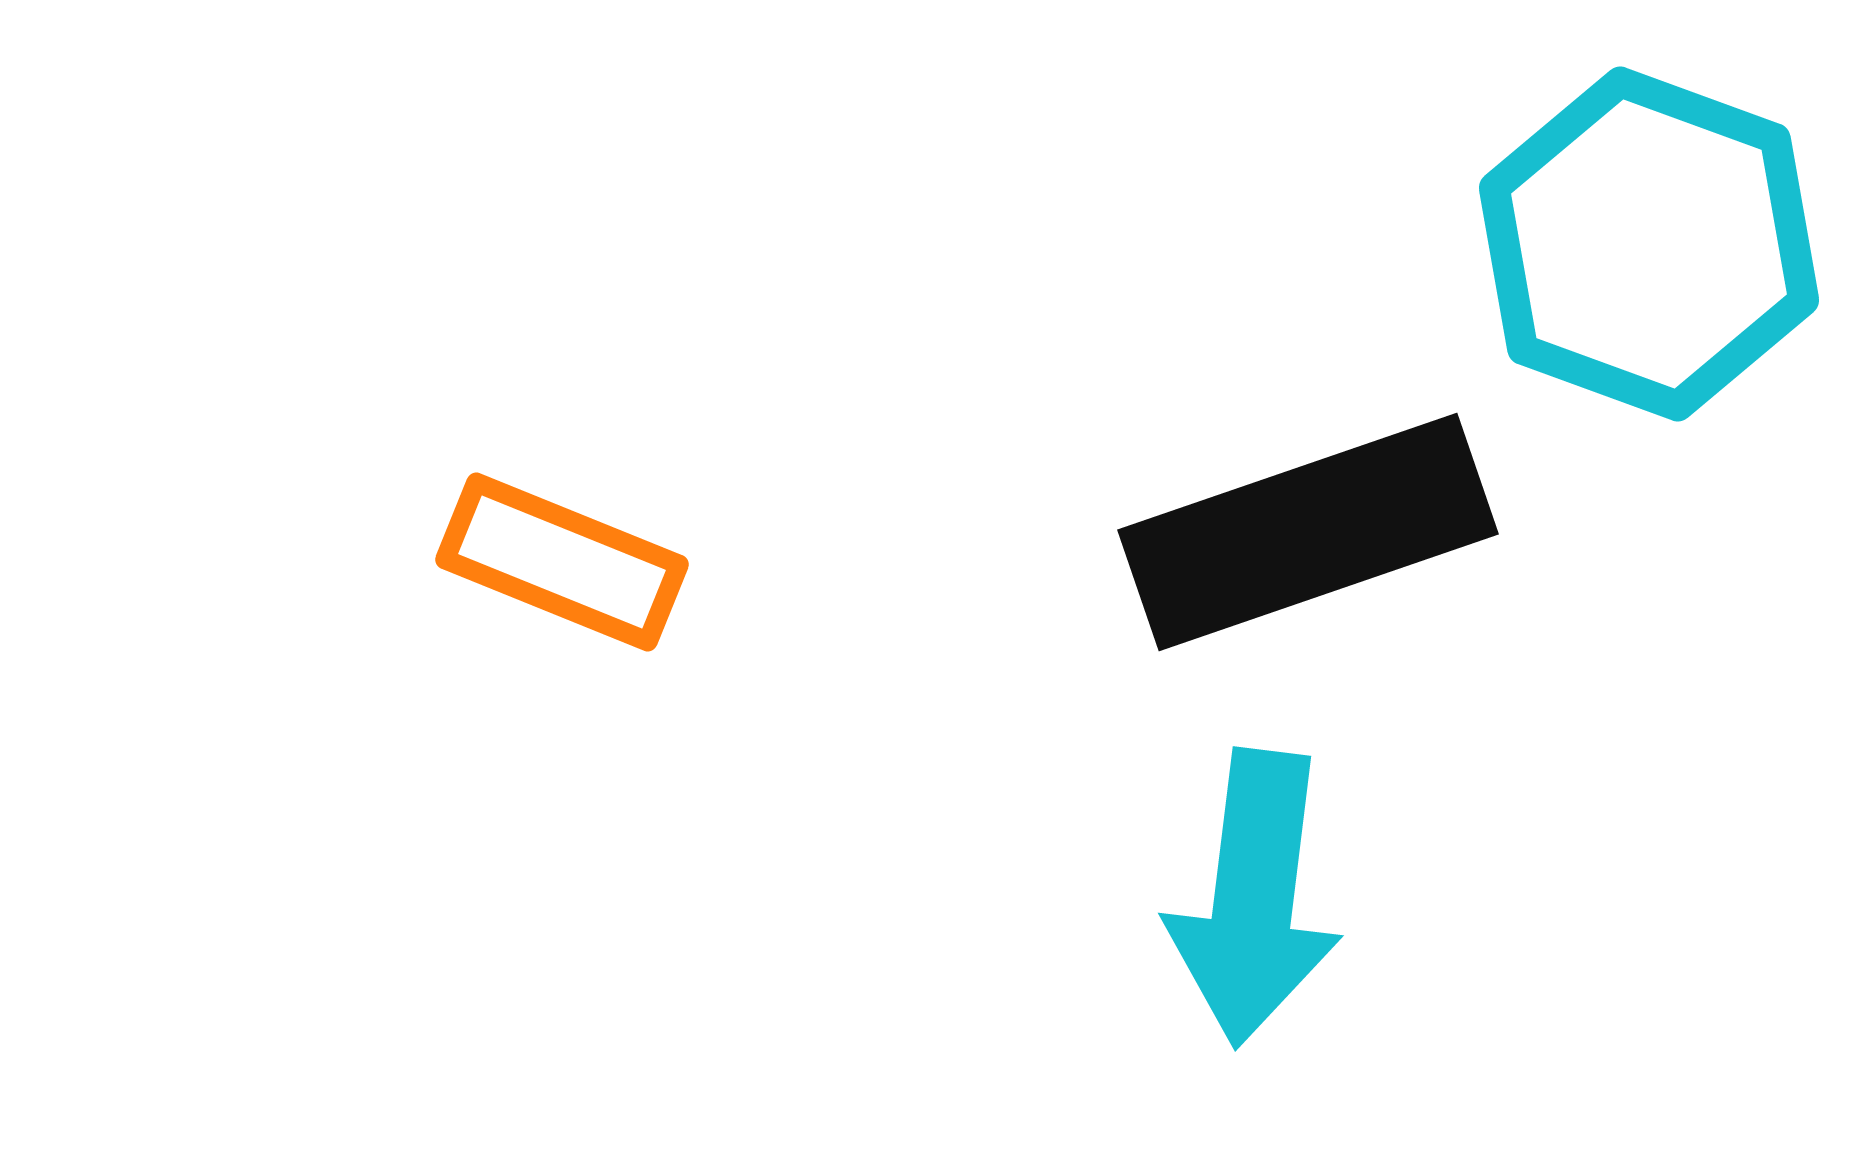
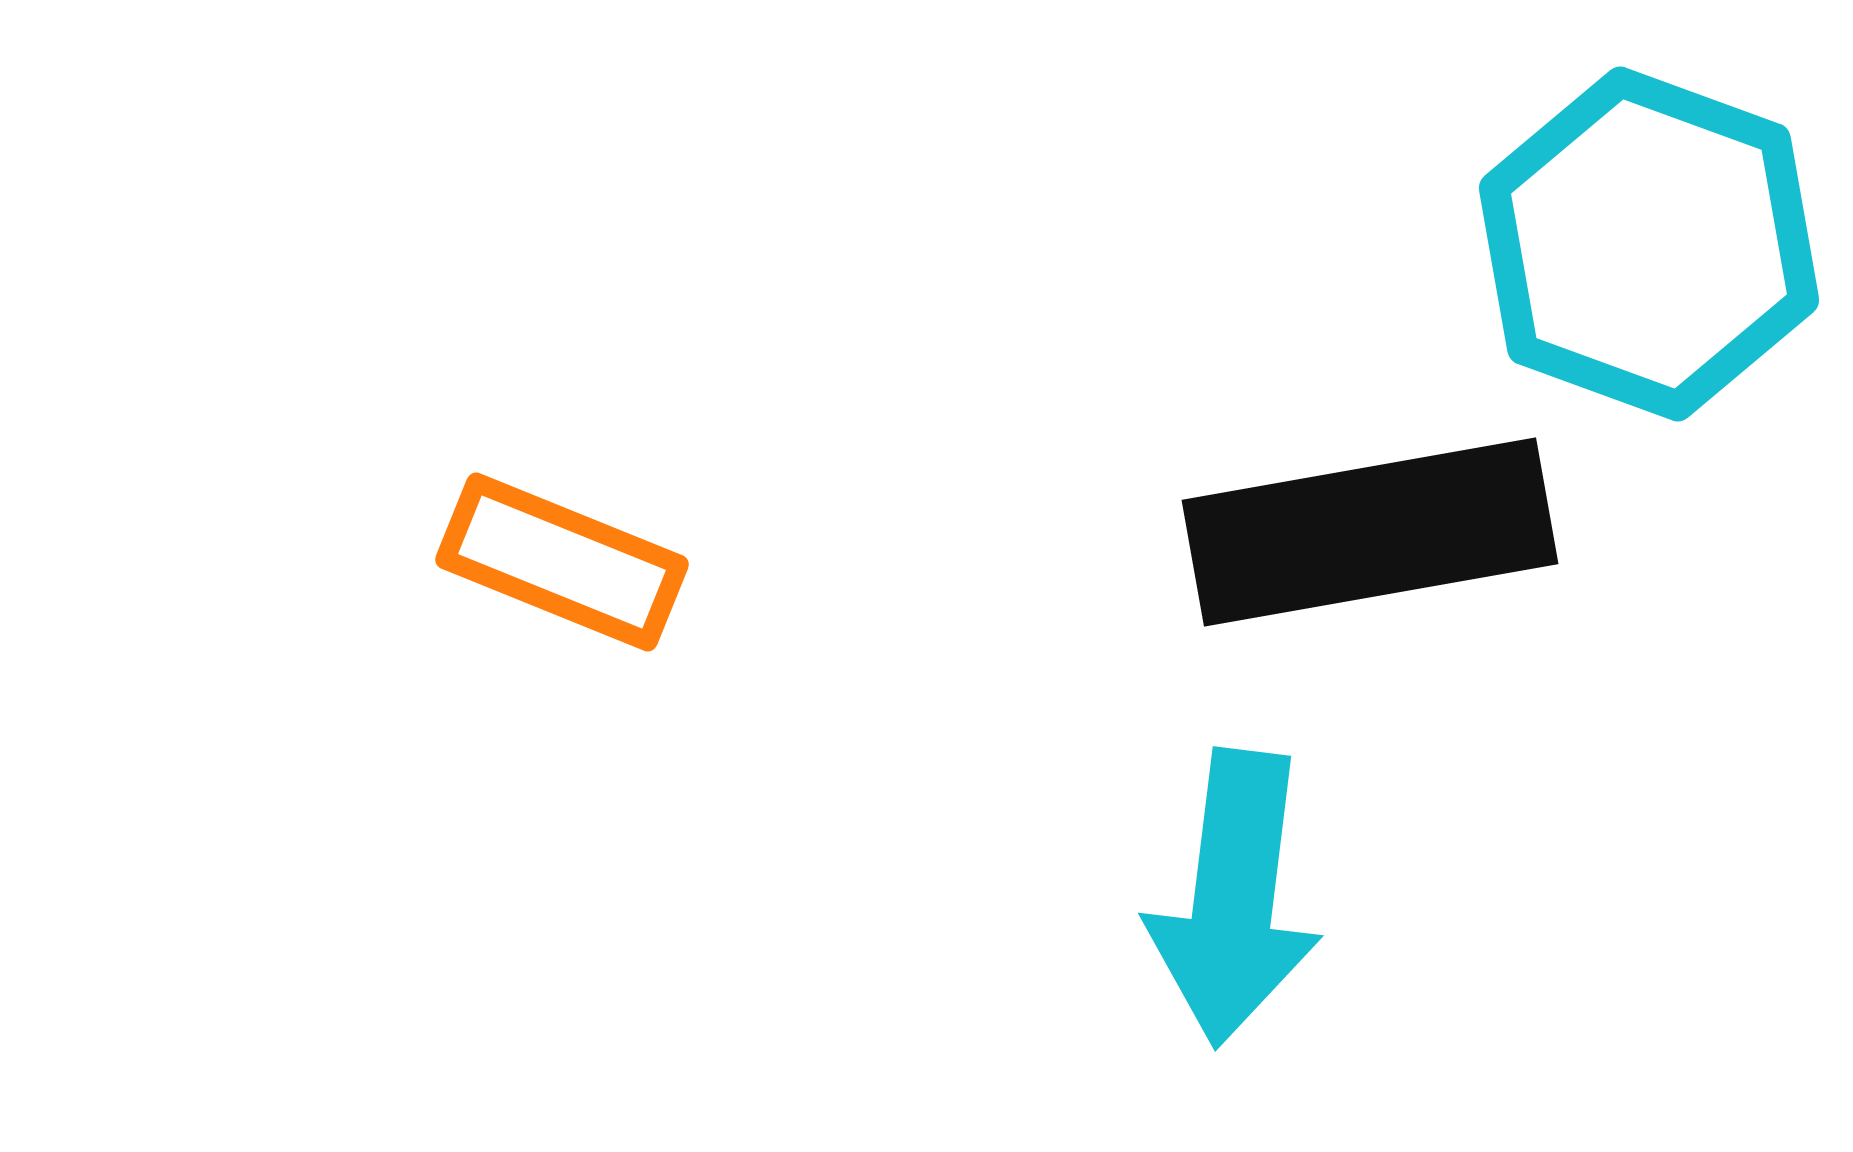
black rectangle: moved 62 px right; rotated 9 degrees clockwise
cyan arrow: moved 20 px left
